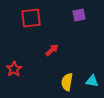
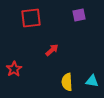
yellow semicircle: rotated 12 degrees counterclockwise
